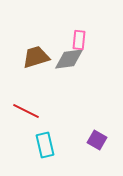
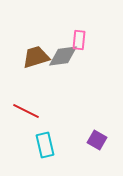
gray diamond: moved 6 px left, 3 px up
